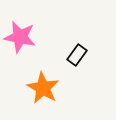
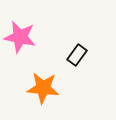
orange star: rotated 24 degrees counterclockwise
